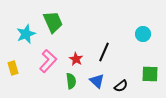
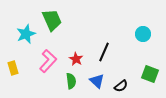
green trapezoid: moved 1 px left, 2 px up
green square: rotated 18 degrees clockwise
